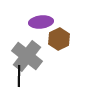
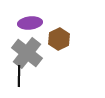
purple ellipse: moved 11 px left, 1 px down
gray cross: moved 3 px up
